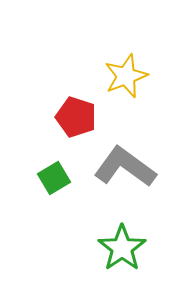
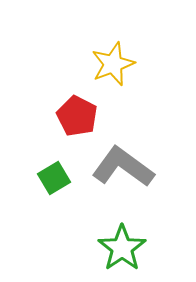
yellow star: moved 13 px left, 12 px up
red pentagon: moved 1 px right, 1 px up; rotated 9 degrees clockwise
gray L-shape: moved 2 px left
